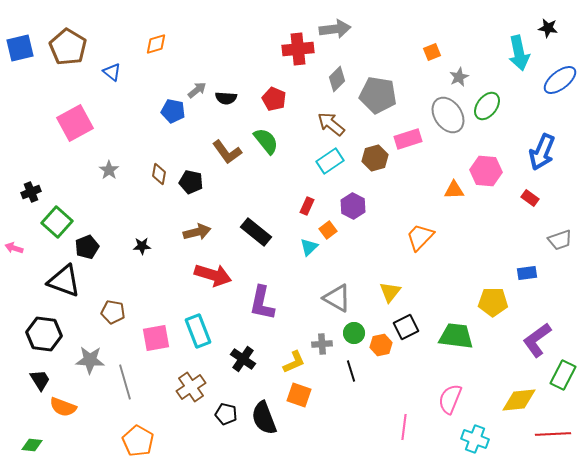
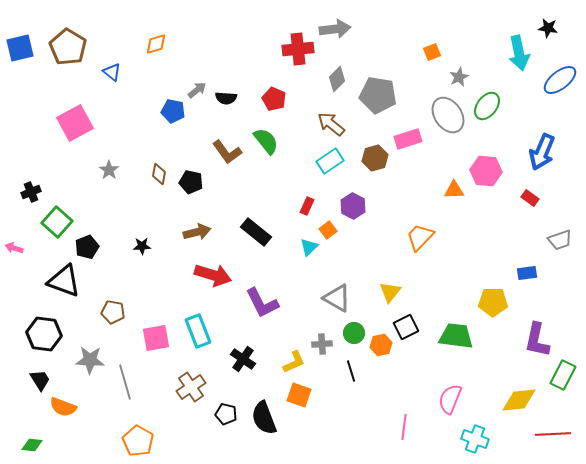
purple L-shape at (262, 303): rotated 39 degrees counterclockwise
purple L-shape at (537, 340): rotated 42 degrees counterclockwise
